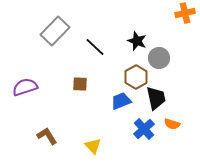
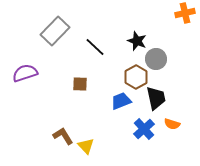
gray circle: moved 3 px left, 1 px down
purple semicircle: moved 14 px up
brown L-shape: moved 16 px right
yellow triangle: moved 7 px left
